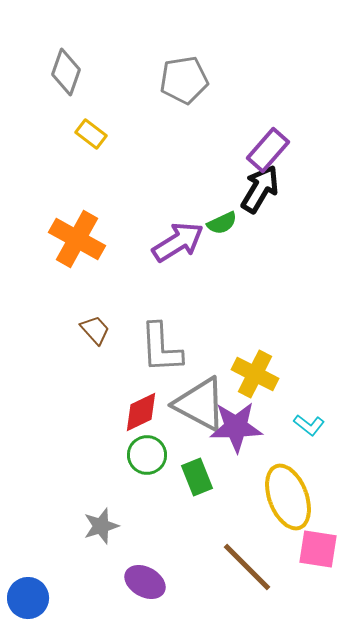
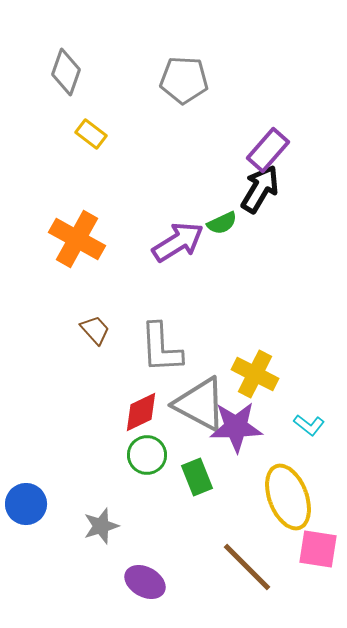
gray pentagon: rotated 12 degrees clockwise
blue circle: moved 2 px left, 94 px up
